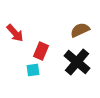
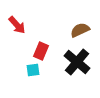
red arrow: moved 2 px right, 8 px up
